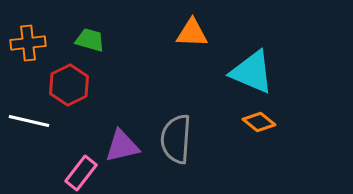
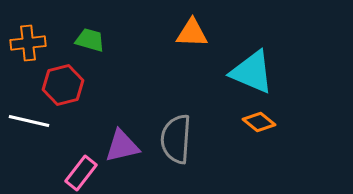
red hexagon: moved 6 px left; rotated 12 degrees clockwise
